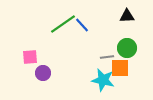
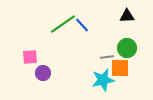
cyan star: rotated 25 degrees counterclockwise
